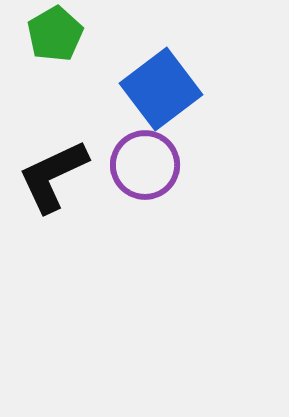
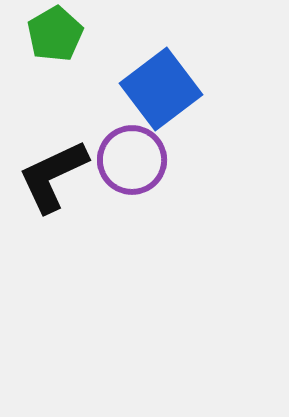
purple circle: moved 13 px left, 5 px up
